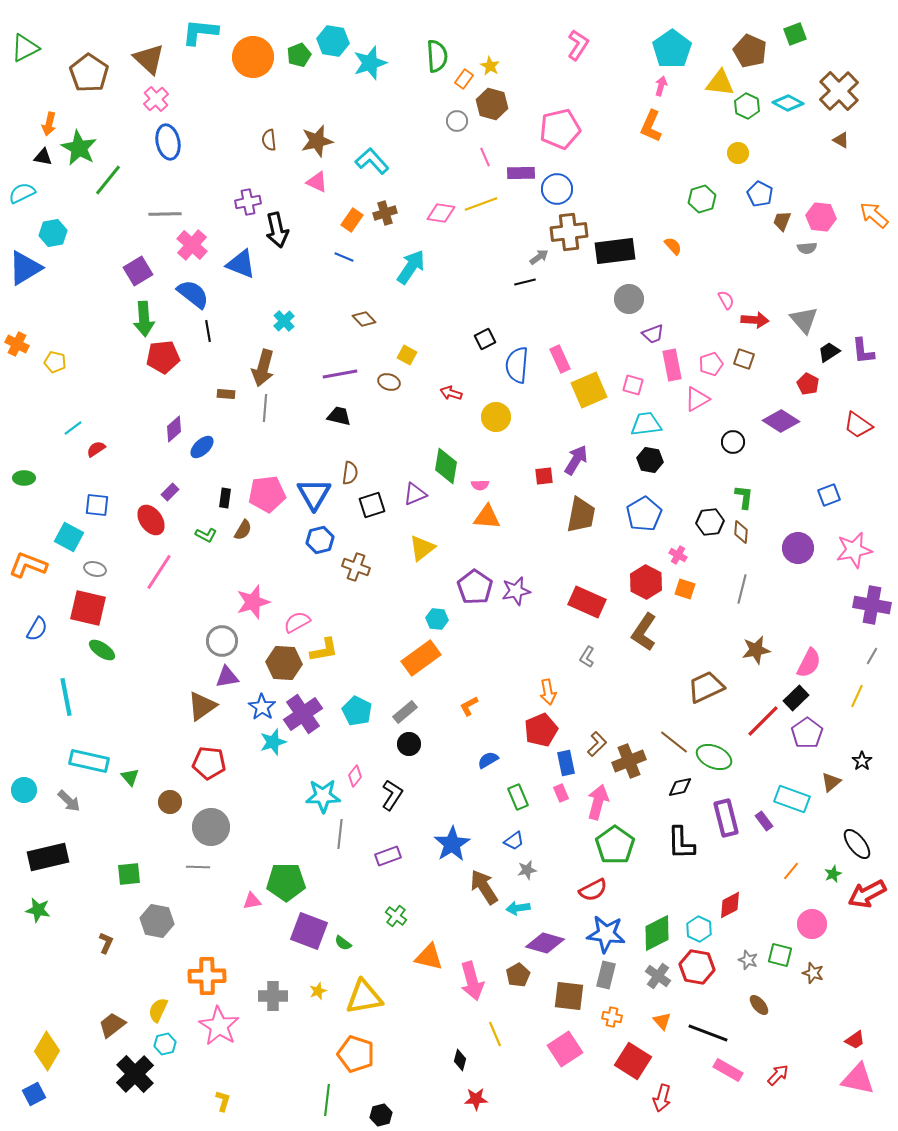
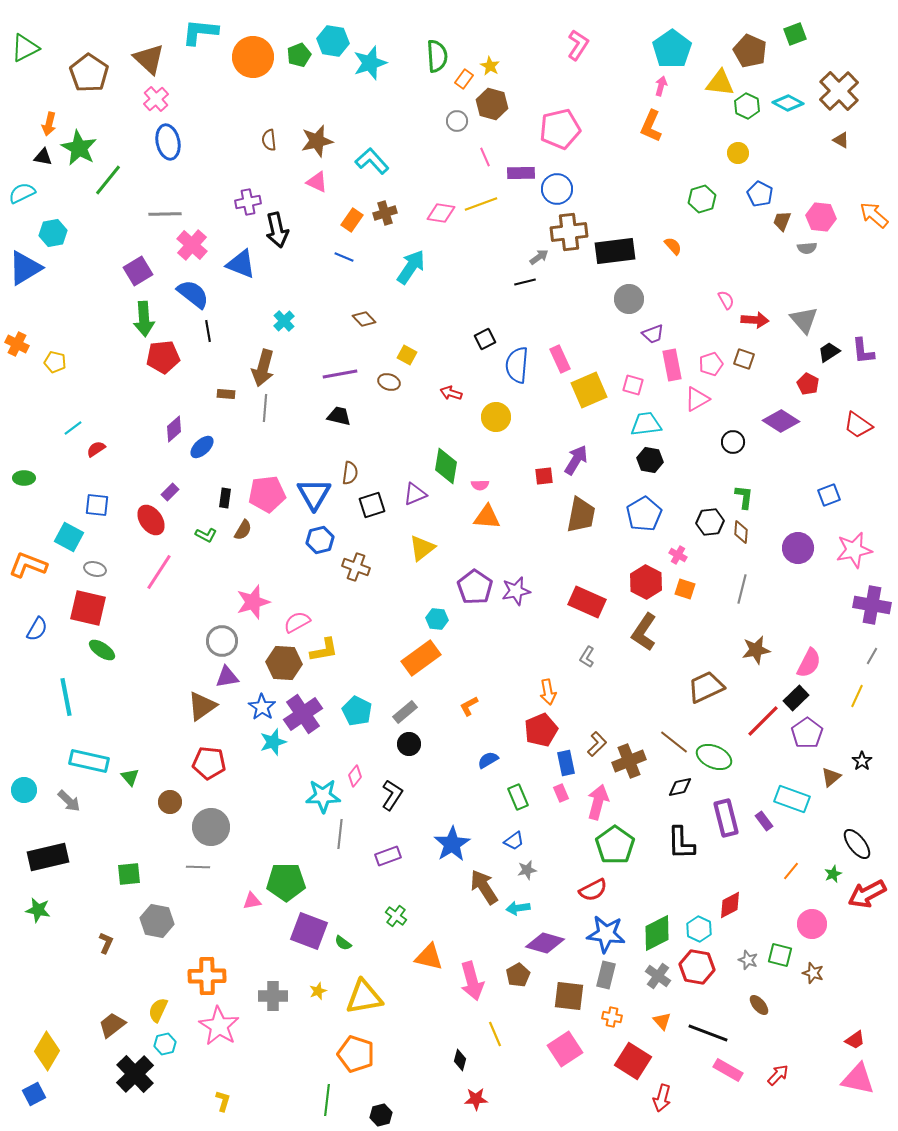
brown triangle at (831, 782): moved 5 px up
